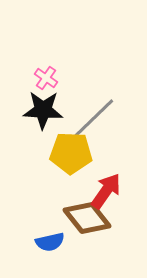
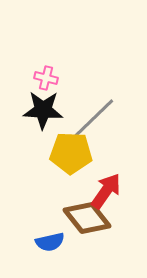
pink cross: rotated 20 degrees counterclockwise
